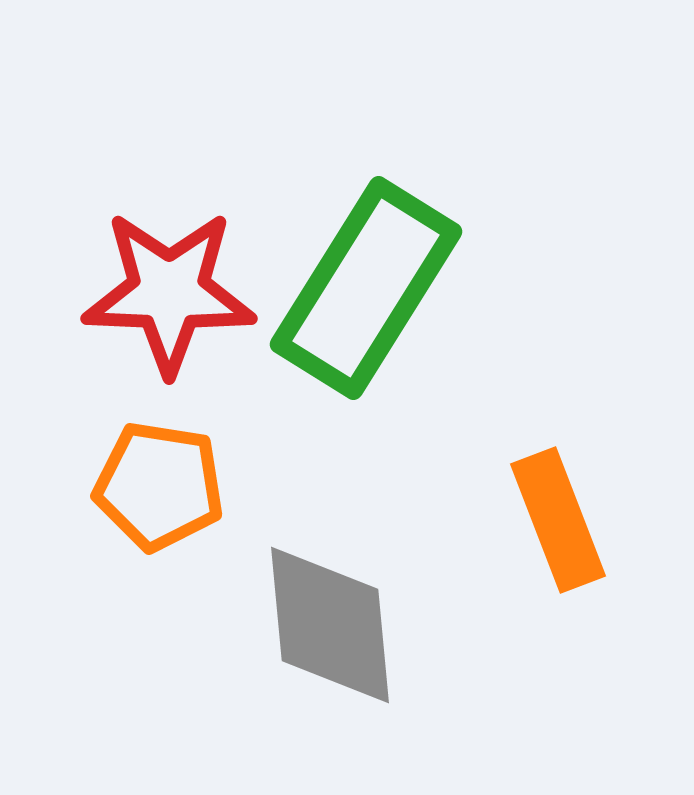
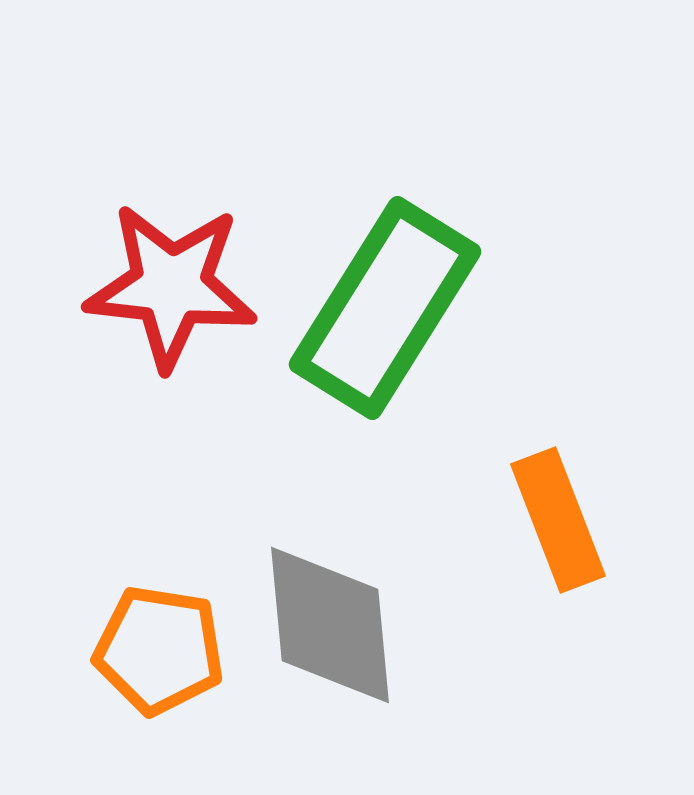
green rectangle: moved 19 px right, 20 px down
red star: moved 2 px right, 6 px up; rotated 4 degrees clockwise
orange pentagon: moved 164 px down
